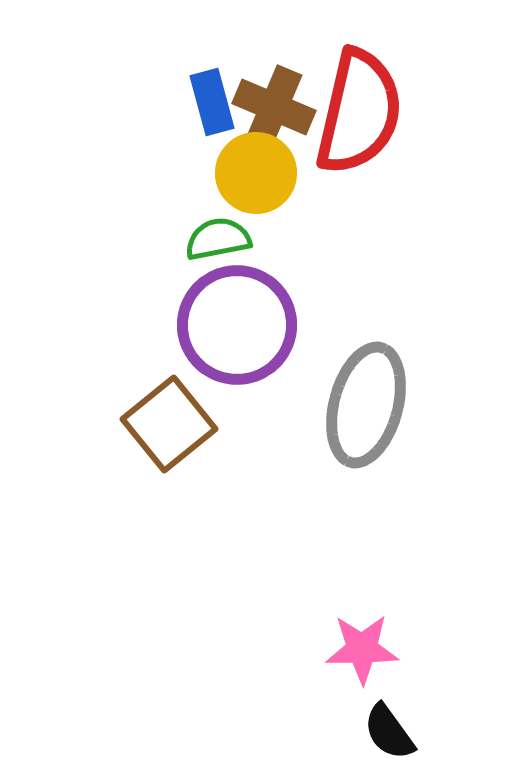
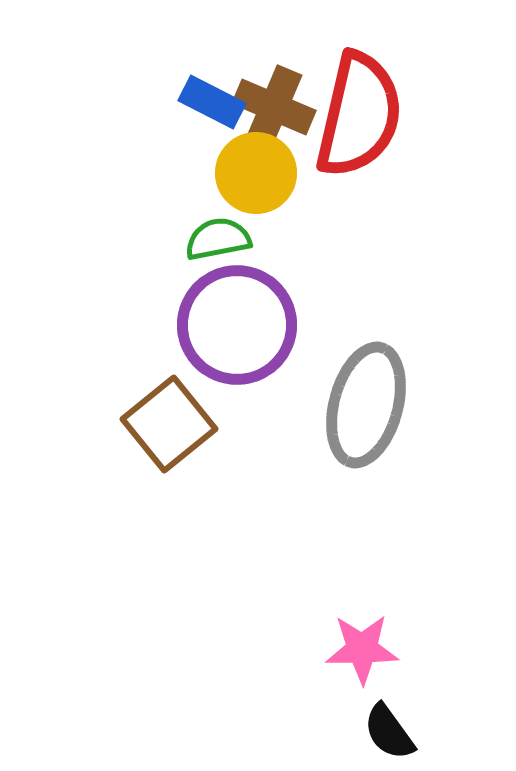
blue rectangle: rotated 48 degrees counterclockwise
red semicircle: moved 3 px down
